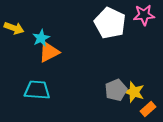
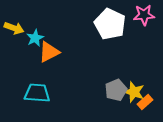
white pentagon: moved 1 px down
cyan star: moved 6 px left
cyan trapezoid: moved 3 px down
orange rectangle: moved 3 px left, 7 px up
